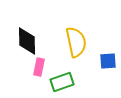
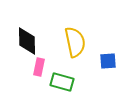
yellow semicircle: moved 1 px left
green rectangle: rotated 35 degrees clockwise
